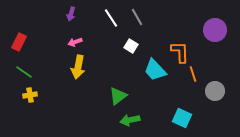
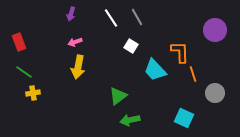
red rectangle: rotated 48 degrees counterclockwise
gray circle: moved 2 px down
yellow cross: moved 3 px right, 2 px up
cyan square: moved 2 px right
